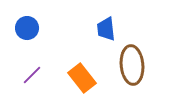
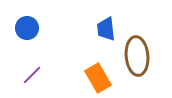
brown ellipse: moved 5 px right, 9 px up
orange rectangle: moved 16 px right; rotated 8 degrees clockwise
